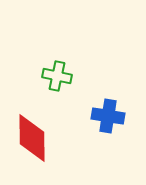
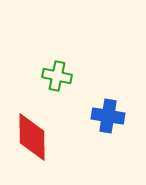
red diamond: moved 1 px up
